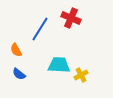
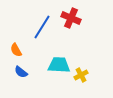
blue line: moved 2 px right, 2 px up
blue semicircle: moved 2 px right, 2 px up
